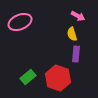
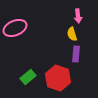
pink arrow: rotated 56 degrees clockwise
pink ellipse: moved 5 px left, 6 px down
